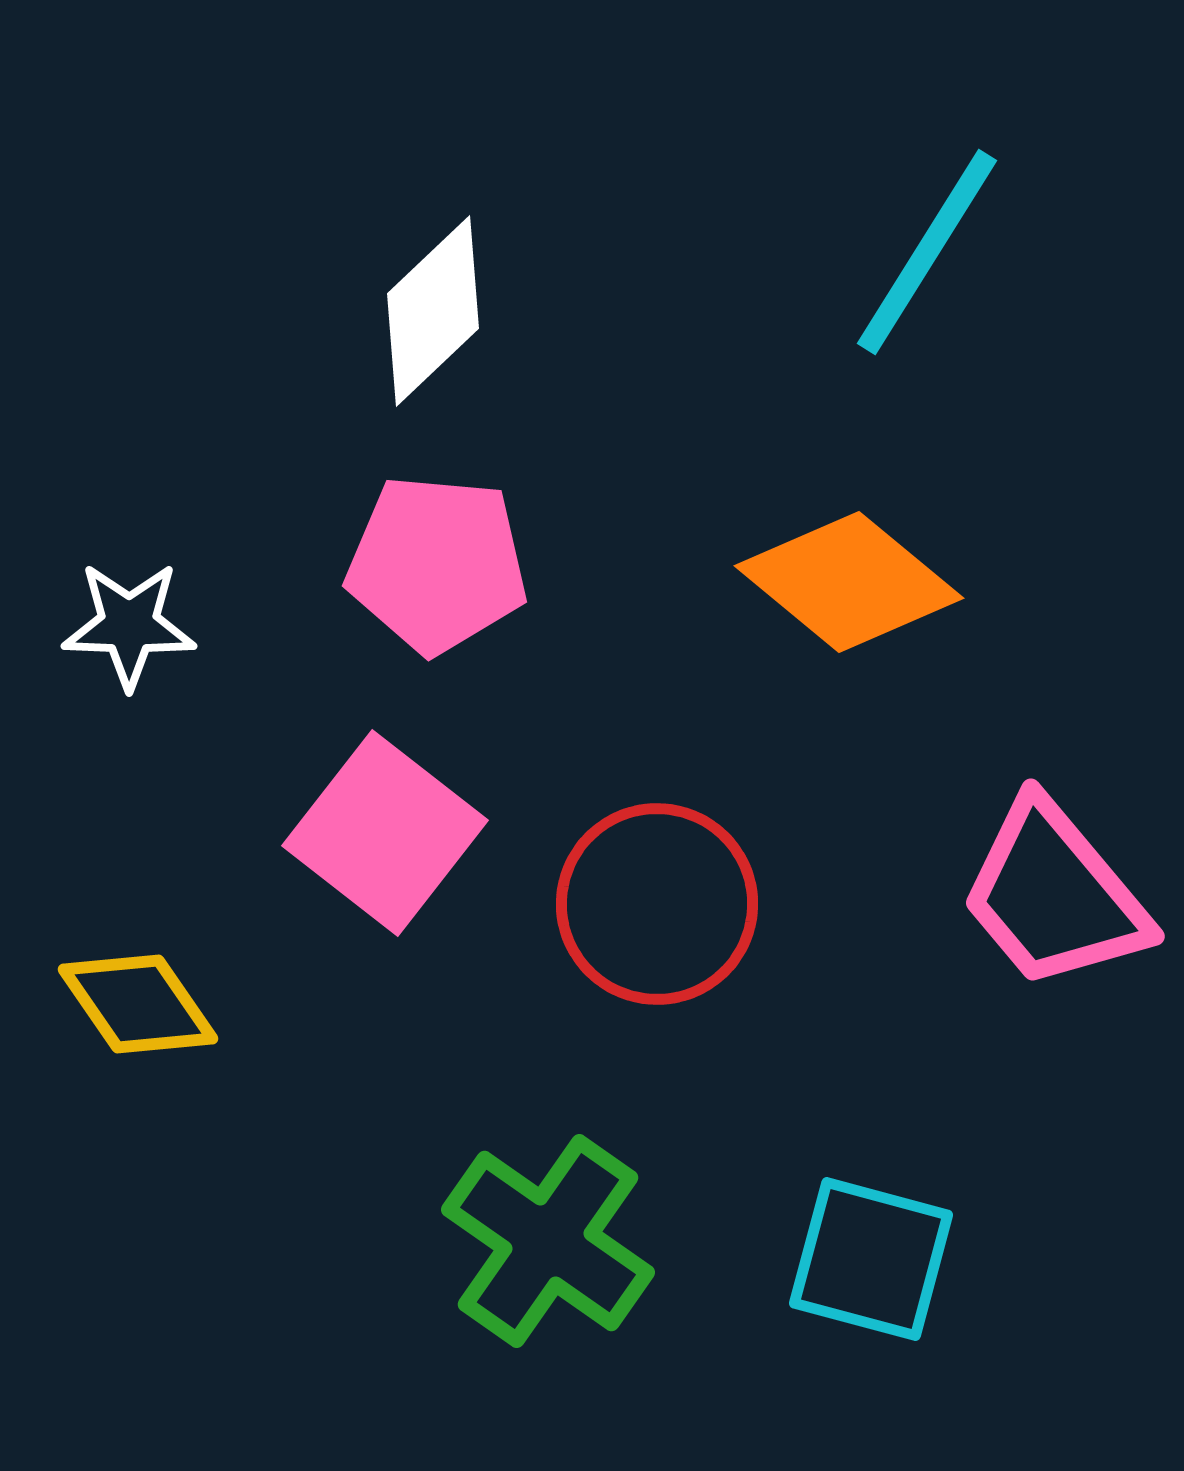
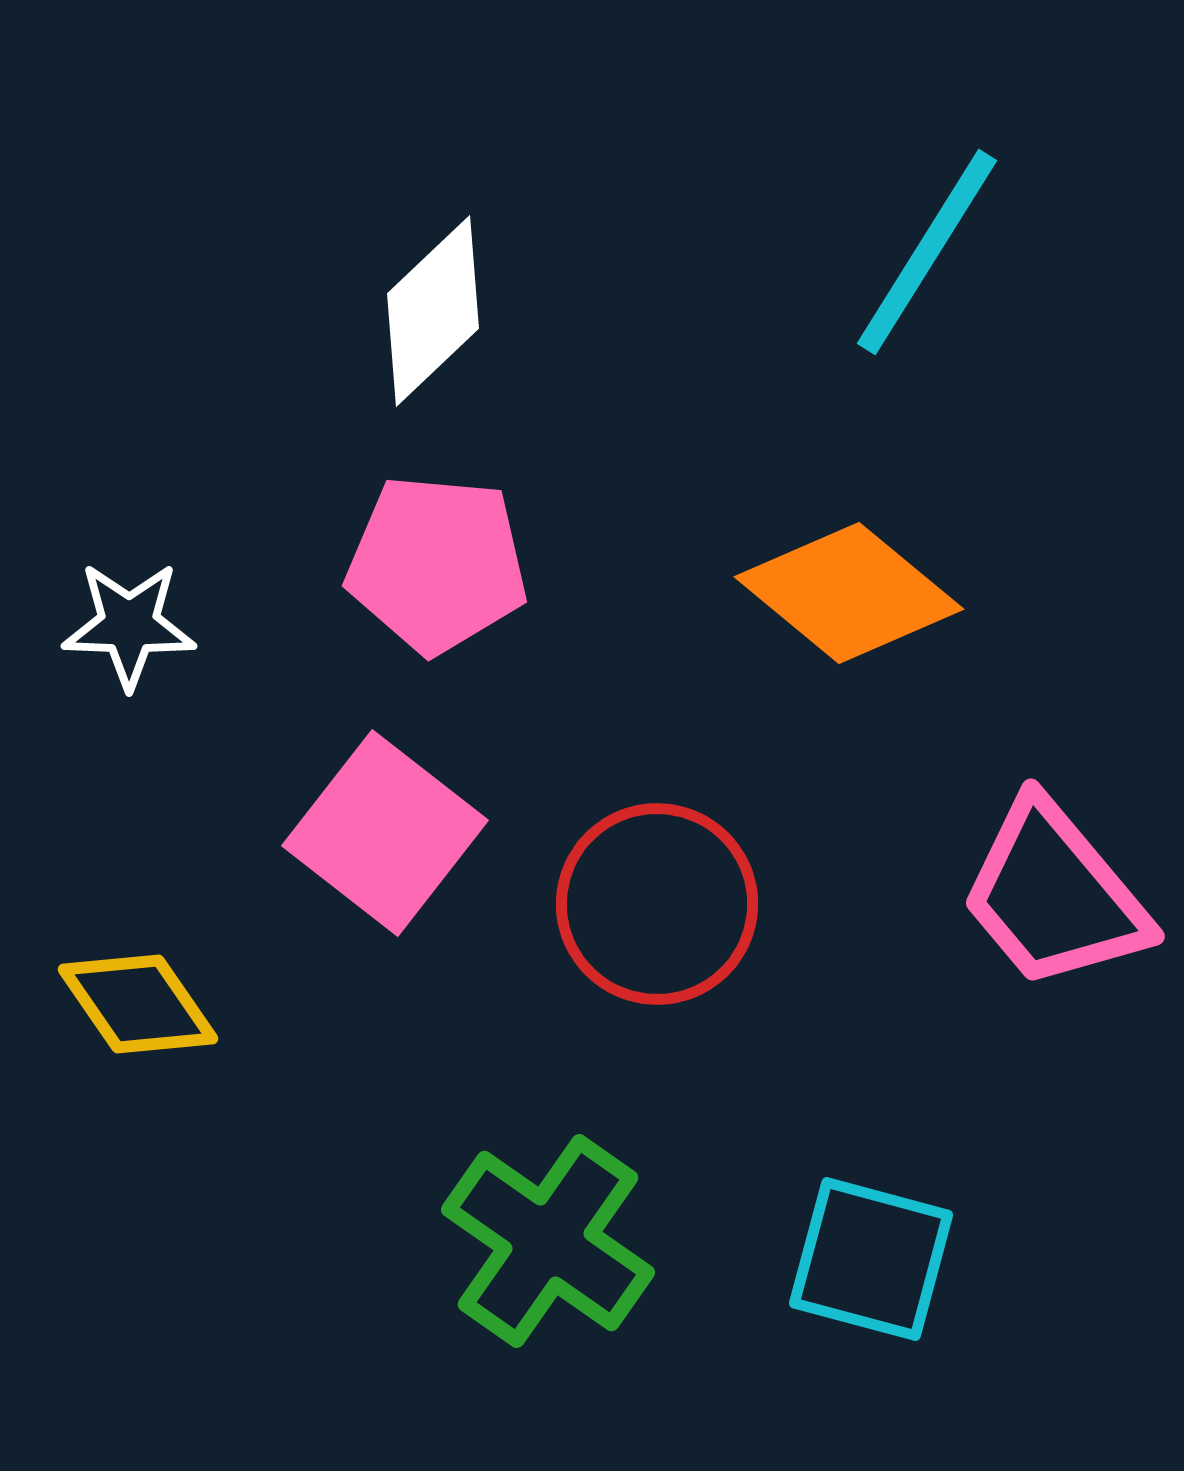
orange diamond: moved 11 px down
